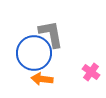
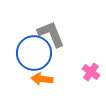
gray L-shape: rotated 12 degrees counterclockwise
